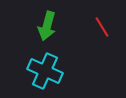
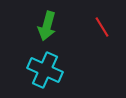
cyan cross: moved 1 px up
